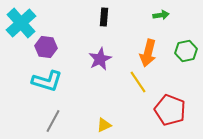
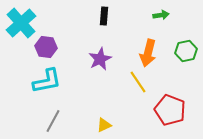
black rectangle: moved 1 px up
cyan L-shape: rotated 28 degrees counterclockwise
